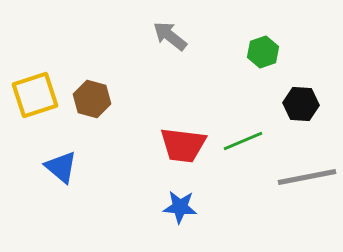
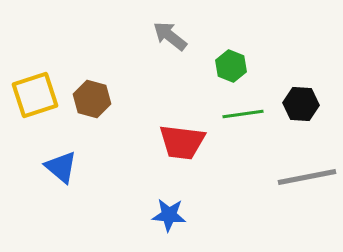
green hexagon: moved 32 px left, 14 px down; rotated 20 degrees counterclockwise
green line: moved 27 px up; rotated 15 degrees clockwise
red trapezoid: moved 1 px left, 3 px up
blue star: moved 11 px left, 8 px down
